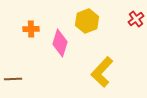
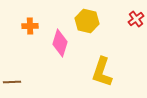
yellow hexagon: rotated 25 degrees counterclockwise
orange cross: moved 1 px left, 3 px up
yellow L-shape: rotated 24 degrees counterclockwise
brown line: moved 1 px left, 3 px down
